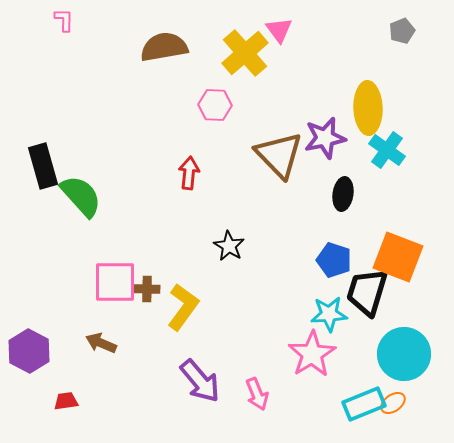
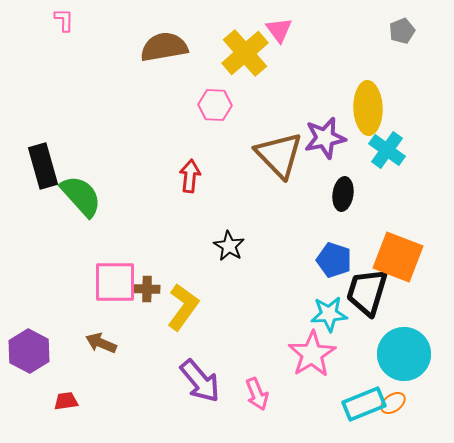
red arrow: moved 1 px right, 3 px down
